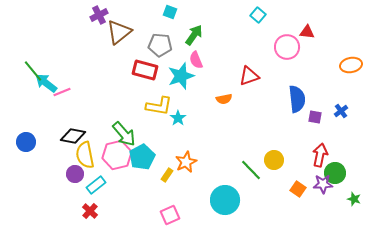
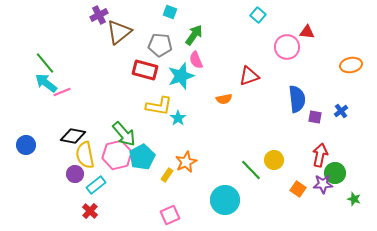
green line at (33, 71): moved 12 px right, 8 px up
blue circle at (26, 142): moved 3 px down
